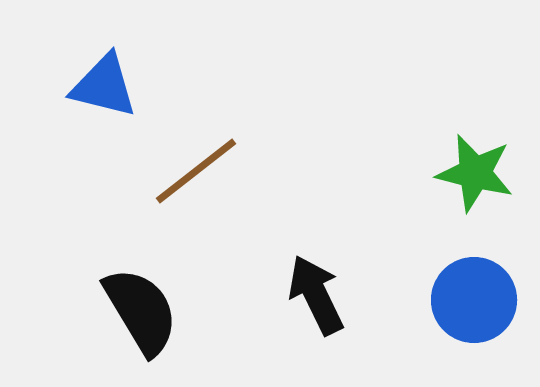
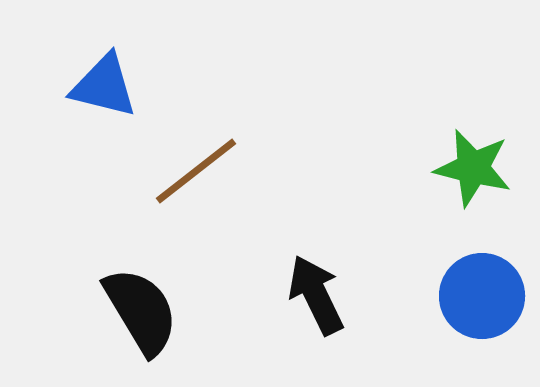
green star: moved 2 px left, 5 px up
blue circle: moved 8 px right, 4 px up
